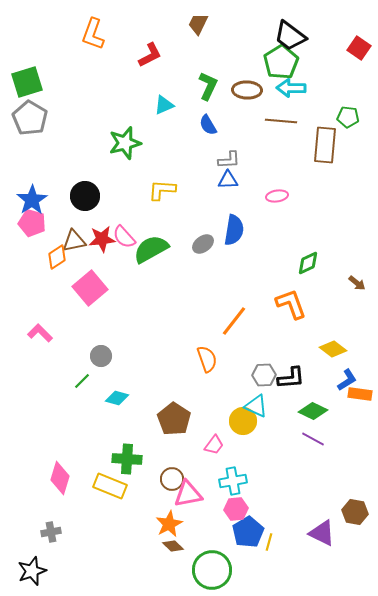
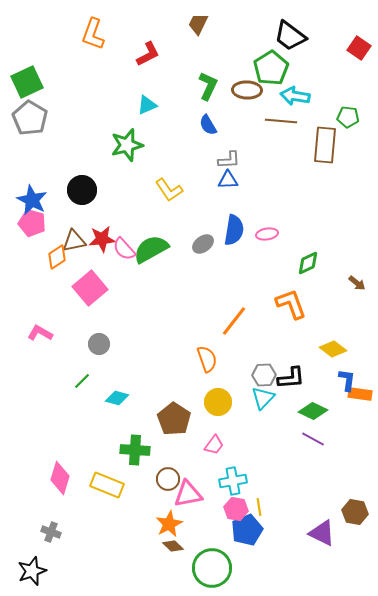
red L-shape at (150, 55): moved 2 px left, 1 px up
green pentagon at (281, 62): moved 10 px left, 6 px down
green square at (27, 82): rotated 8 degrees counterclockwise
cyan arrow at (291, 88): moved 4 px right, 8 px down; rotated 8 degrees clockwise
cyan triangle at (164, 105): moved 17 px left
green star at (125, 143): moved 2 px right, 2 px down
yellow L-shape at (162, 190): moved 7 px right; rotated 128 degrees counterclockwise
black circle at (85, 196): moved 3 px left, 6 px up
pink ellipse at (277, 196): moved 10 px left, 38 px down
blue star at (32, 200): rotated 12 degrees counterclockwise
pink semicircle at (124, 237): moved 12 px down
pink L-shape at (40, 333): rotated 15 degrees counterclockwise
gray circle at (101, 356): moved 2 px left, 12 px up
blue L-shape at (347, 380): rotated 50 degrees counterclockwise
cyan triangle at (256, 406): moved 7 px right, 8 px up; rotated 50 degrees clockwise
yellow circle at (243, 421): moved 25 px left, 19 px up
green cross at (127, 459): moved 8 px right, 9 px up
brown circle at (172, 479): moved 4 px left
yellow rectangle at (110, 486): moved 3 px left, 1 px up
pink hexagon at (236, 509): rotated 15 degrees clockwise
gray cross at (51, 532): rotated 30 degrees clockwise
blue pentagon at (248, 532): moved 1 px left, 2 px up; rotated 8 degrees clockwise
yellow line at (269, 542): moved 10 px left, 35 px up; rotated 24 degrees counterclockwise
green circle at (212, 570): moved 2 px up
